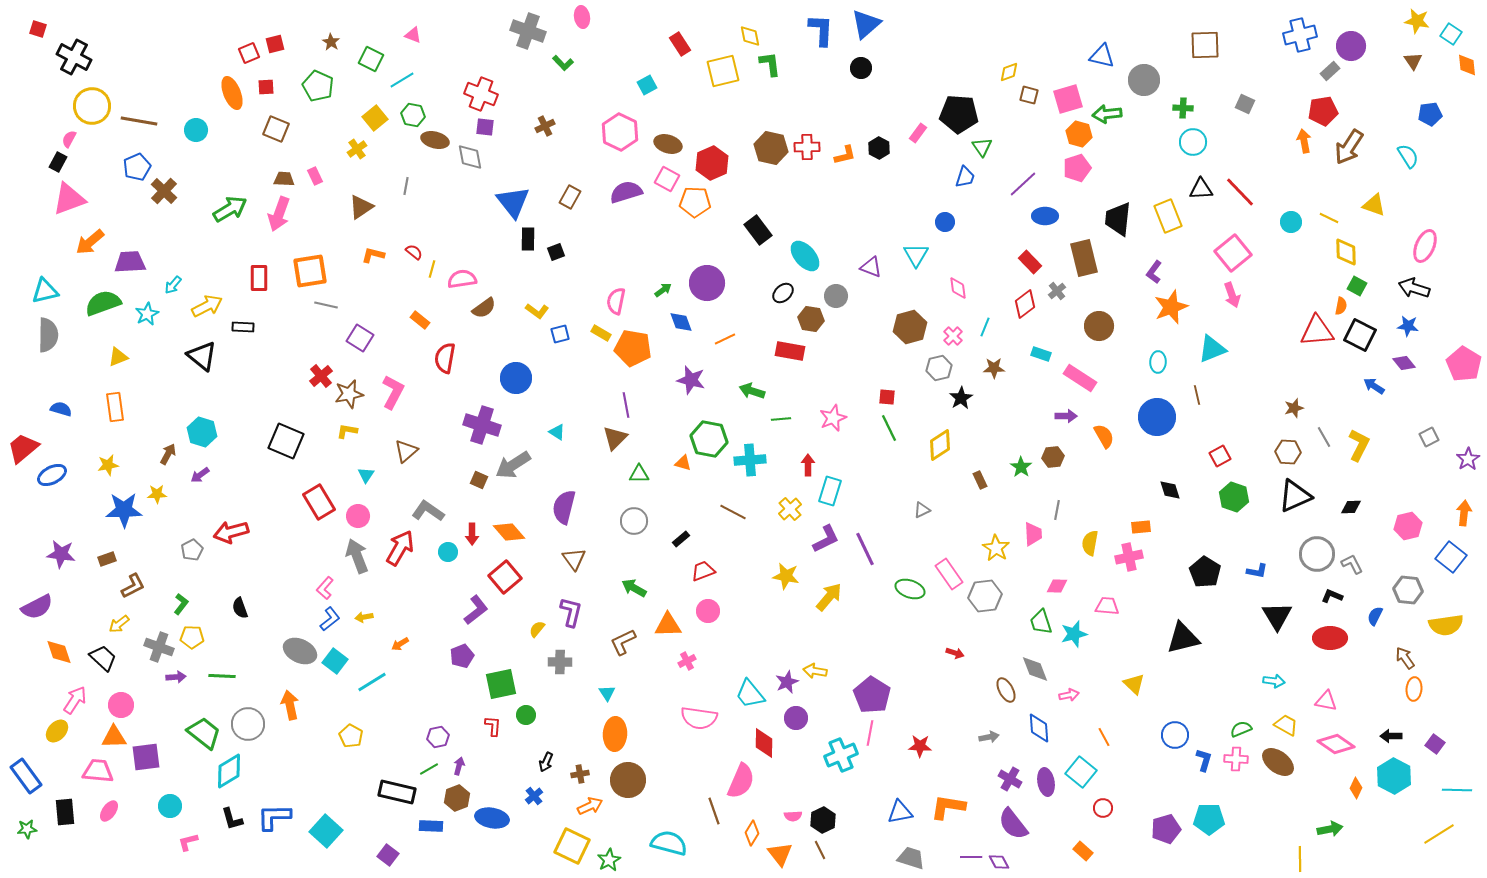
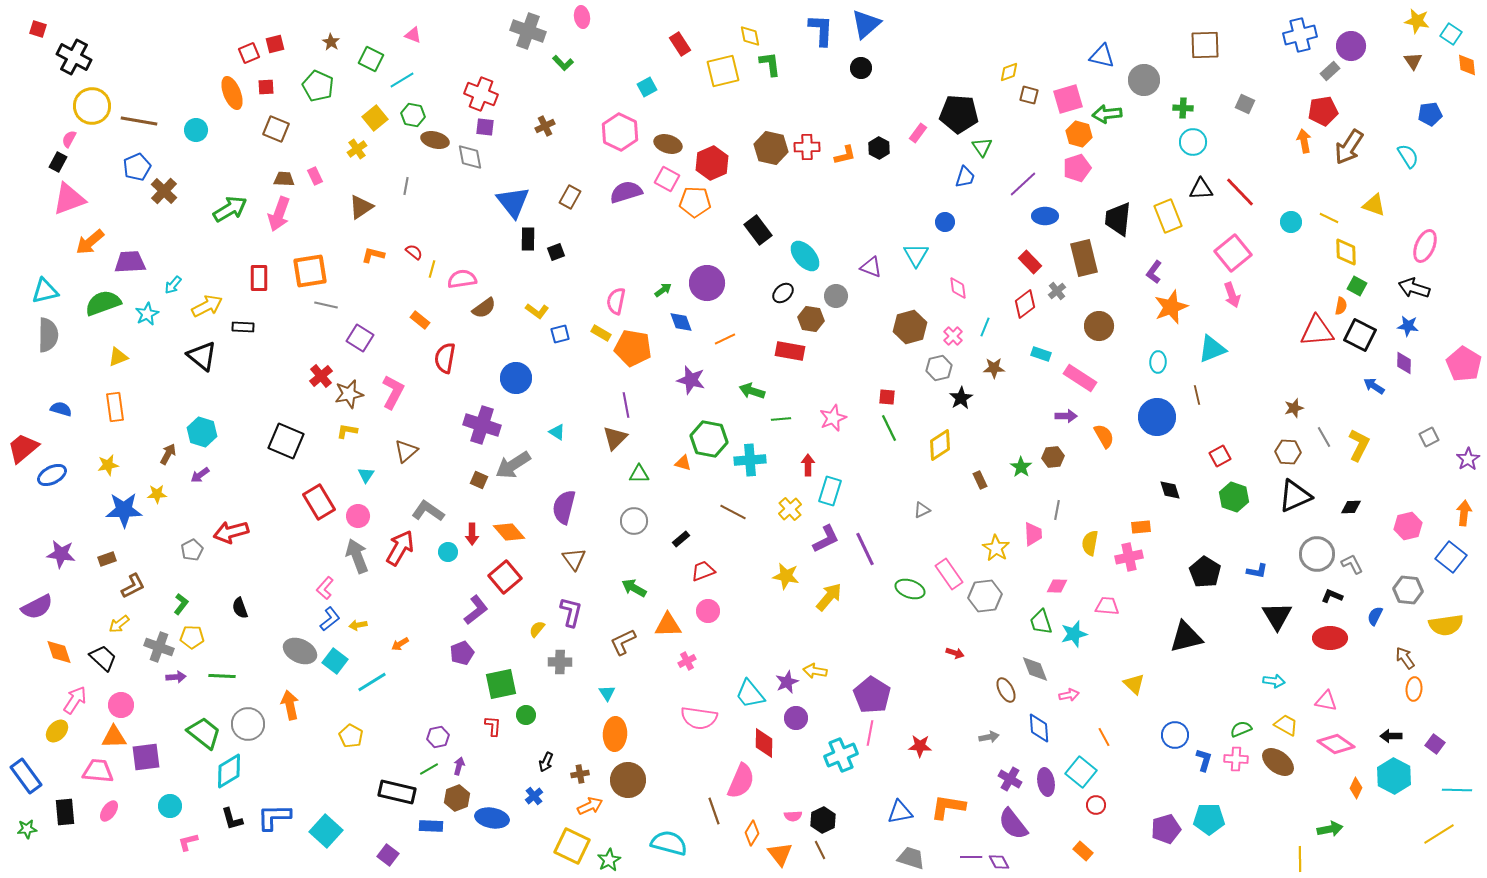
cyan square at (647, 85): moved 2 px down
purple diamond at (1404, 363): rotated 40 degrees clockwise
yellow arrow at (364, 617): moved 6 px left, 8 px down
black triangle at (1183, 638): moved 3 px right, 1 px up
purple pentagon at (462, 656): moved 3 px up
red circle at (1103, 808): moved 7 px left, 3 px up
